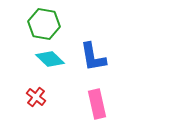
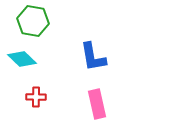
green hexagon: moved 11 px left, 3 px up
cyan diamond: moved 28 px left
red cross: rotated 36 degrees counterclockwise
